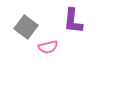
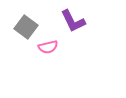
purple L-shape: rotated 32 degrees counterclockwise
